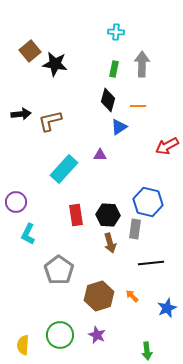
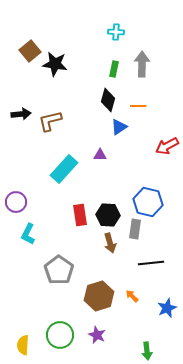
red rectangle: moved 4 px right
